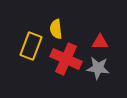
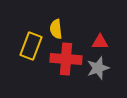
red cross: rotated 20 degrees counterclockwise
gray star: rotated 25 degrees counterclockwise
